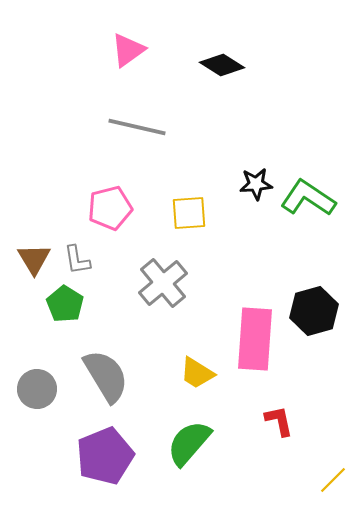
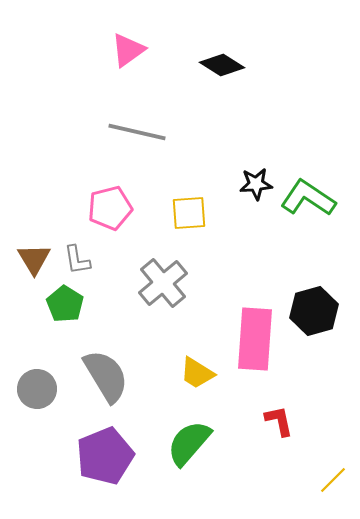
gray line: moved 5 px down
